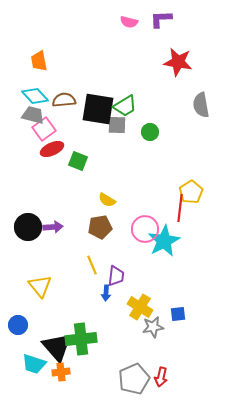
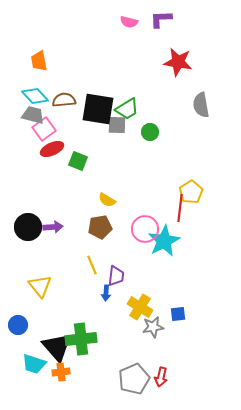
green trapezoid: moved 2 px right, 3 px down
